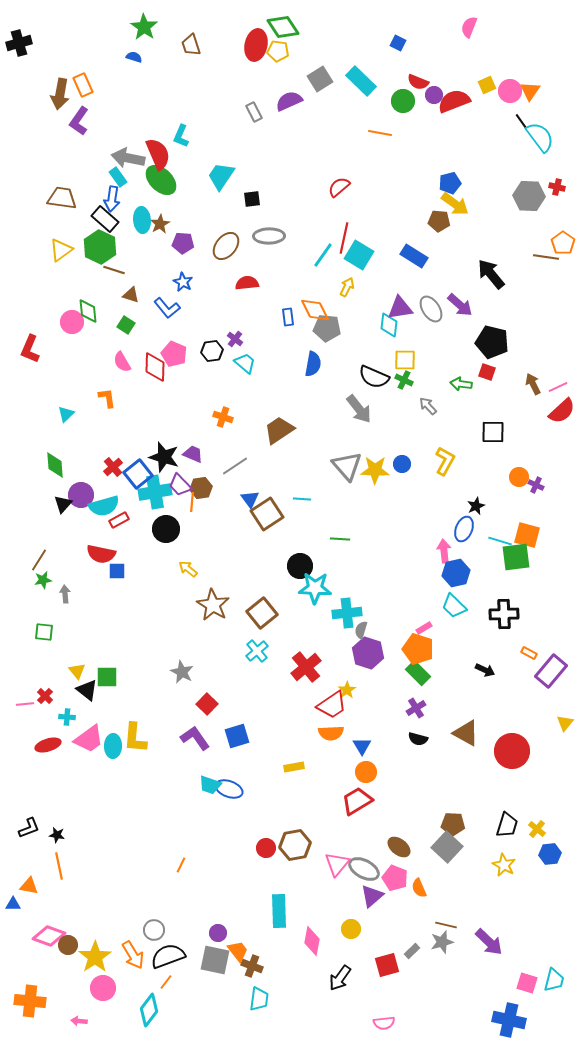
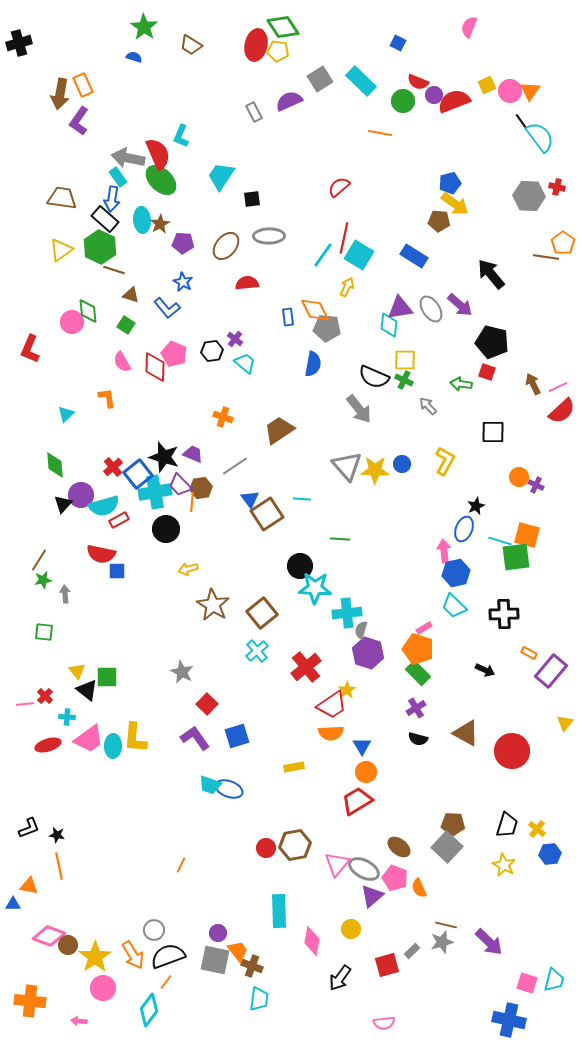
brown trapezoid at (191, 45): rotated 40 degrees counterclockwise
yellow arrow at (188, 569): rotated 54 degrees counterclockwise
